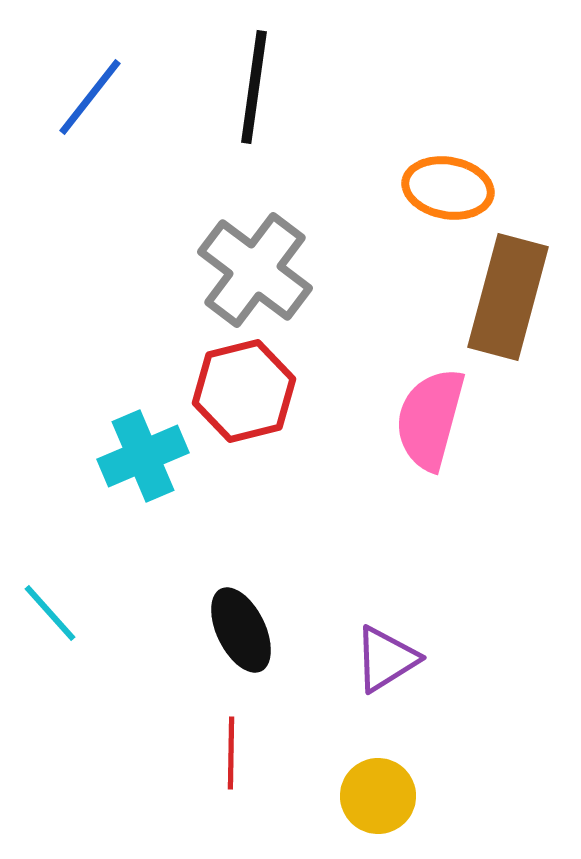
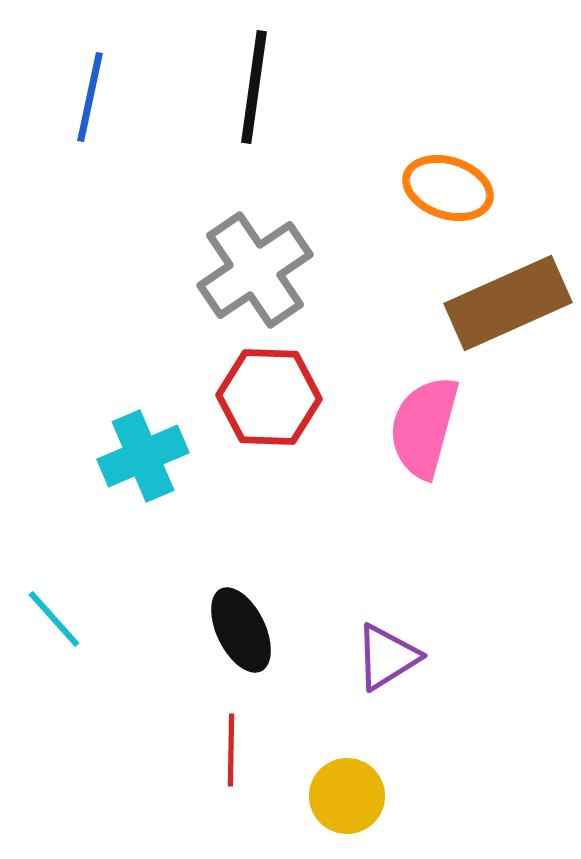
blue line: rotated 26 degrees counterclockwise
orange ellipse: rotated 8 degrees clockwise
gray cross: rotated 19 degrees clockwise
brown rectangle: moved 6 px down; rotated 51 degrees clockwise
red hexagon: moved 25 px right, 6 px down; rotated 16 degrees clockwise
pink semicircle: moved 6 px left, 8 px down
cyan line: moved 4 px right, 6 px down
purple triangle: moved 1 px right, 2 px up
red line: moved 3 px up
yellow circle: moved 31 px left
